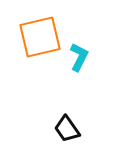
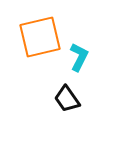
black trapezoid: moved 30 px up
